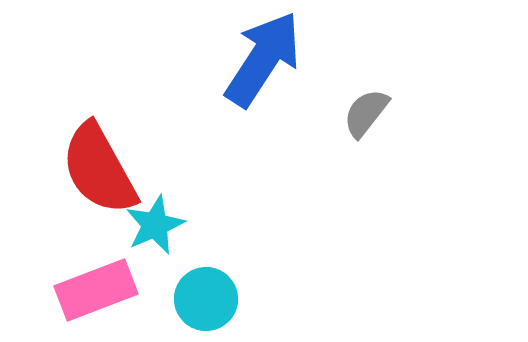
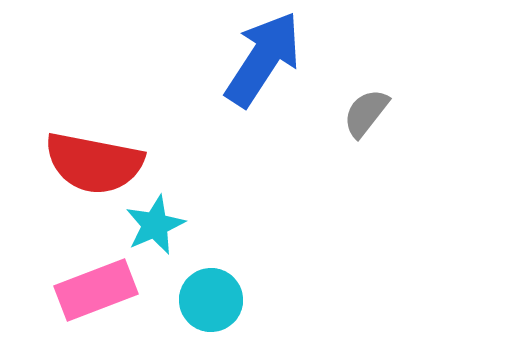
red semicircle: moved 5 px left, 6 px up; rotated 50 degrees counterclockwise
cyan circle: moved 5 px right, 1 px down
